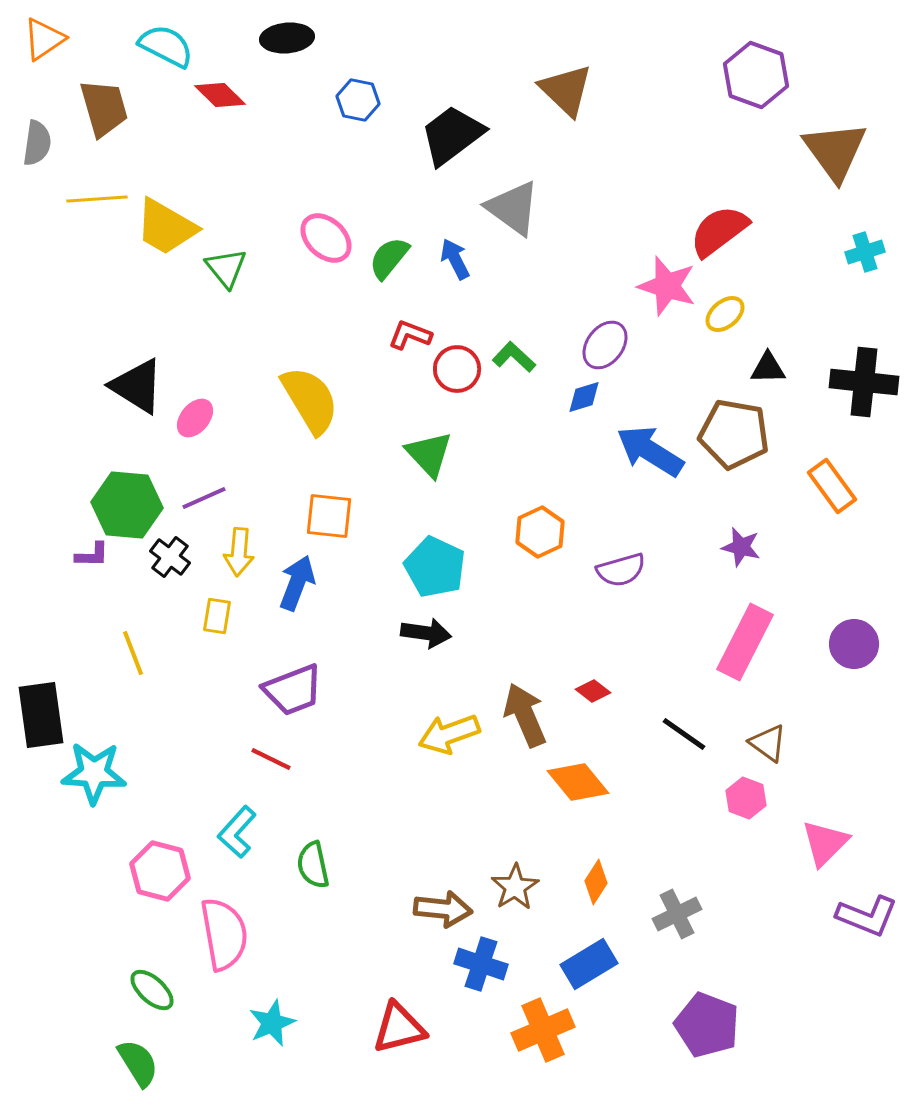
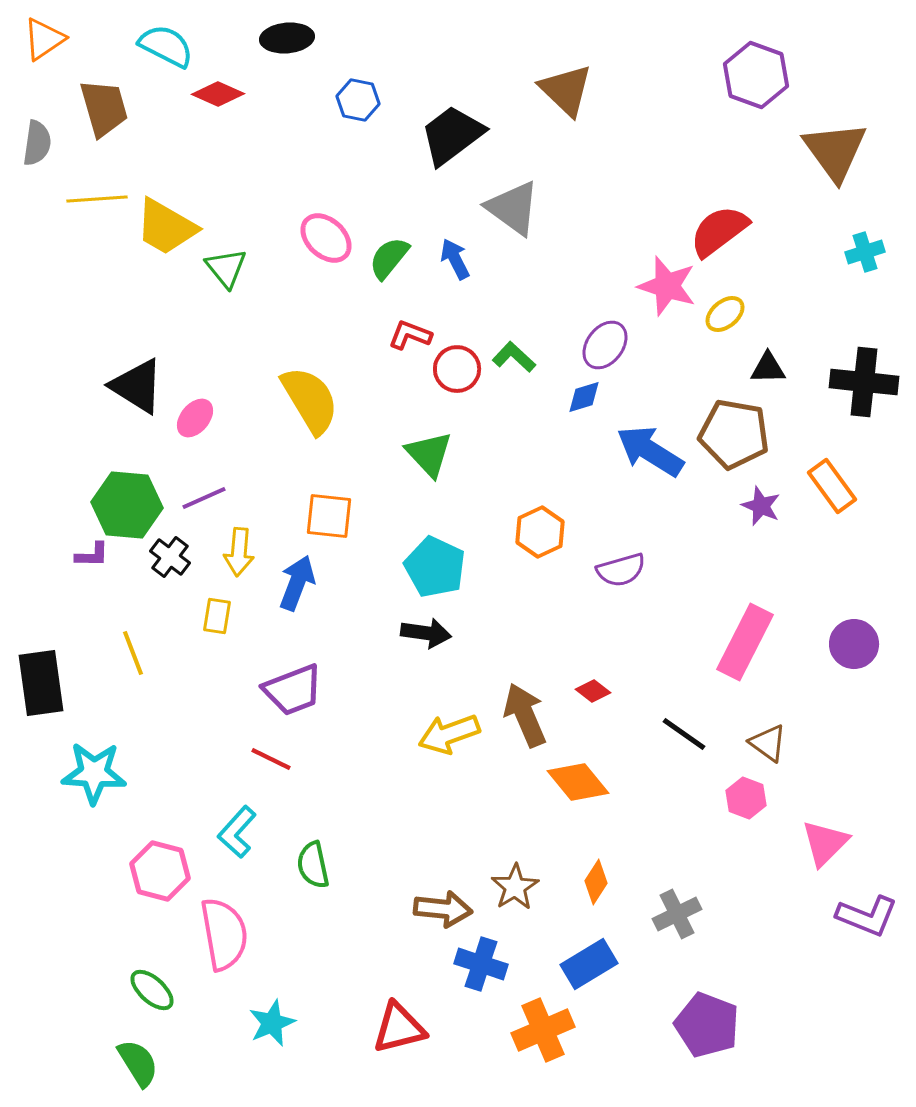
red diamond at (220, 95): moved 2 px left, 1 px up; rotated 21 degrees counterclockwise
purple star at (741, 547): moved 20 px right, 41 px up; rotated 9 degrees clockwise
black rectangle at (41, 715): moved 32 px up
